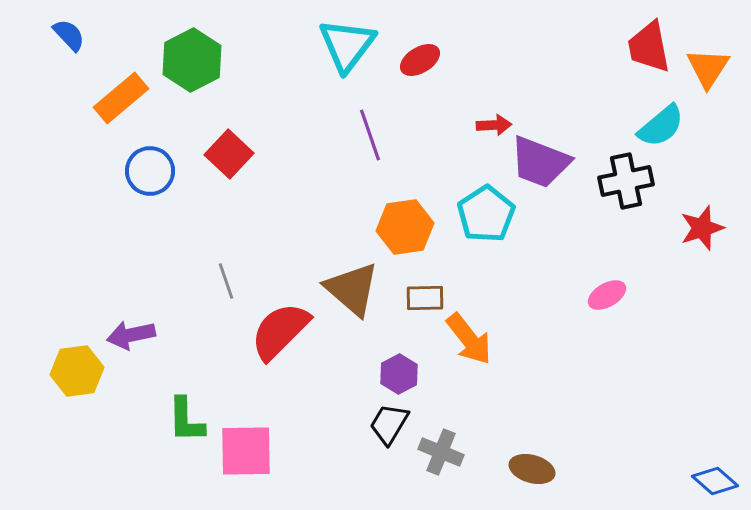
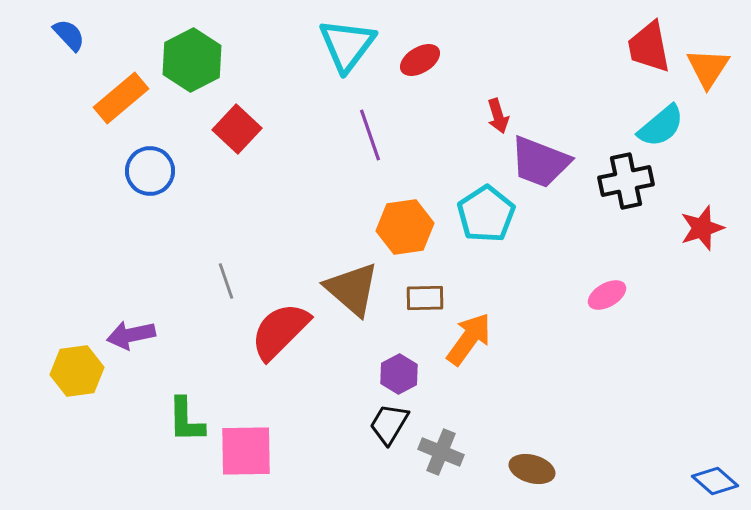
red arrow: moved 4 px right, 9 px up; rotated 76 degrees clockwise
red square: moved 8 px right, 25 px up
orange arrow: rotated 106 degrees counterclockwise
